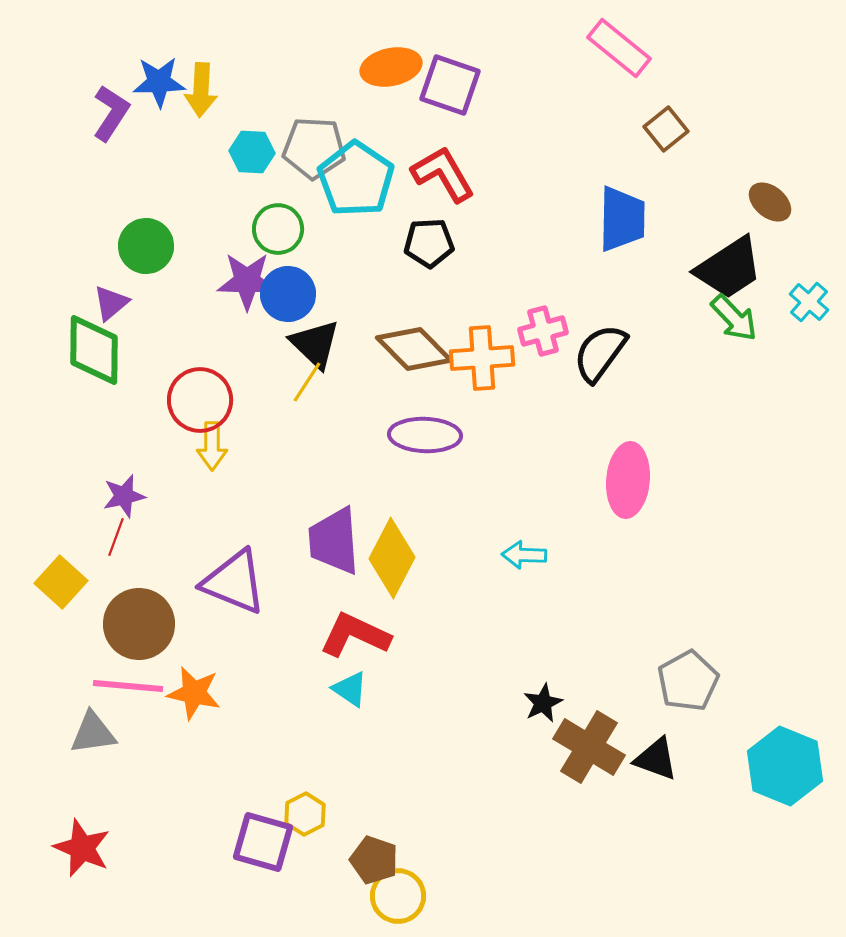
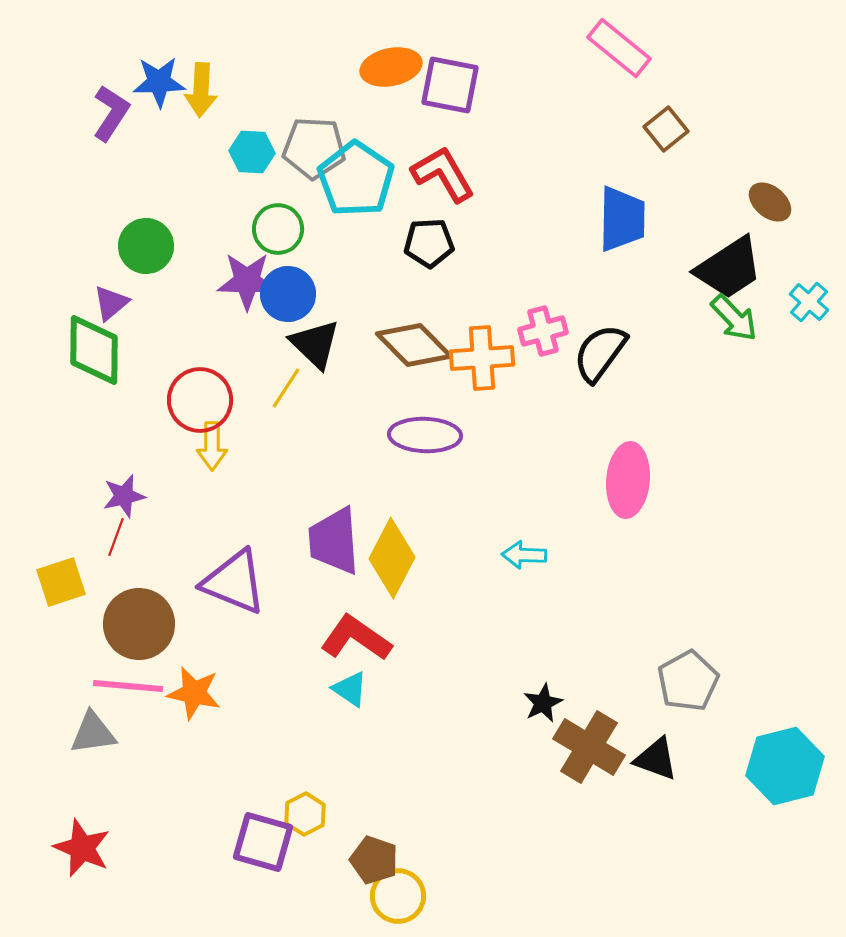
purple square at (450, 85): rotated 8 degrees counterclockwise
brown diamond at (414, 349): moved 4 px up
yellow line at (307, 382): moved 21 px left, 6 px down
yellow square at (61, 582): rotated 30 degrees clockwise
red L-shape at (355, 635): moved 1 px right, 3 px down; rotated 10 degrees clockwise
cyan hexagon at (785, 766): rotated 24 degrees clockwise
